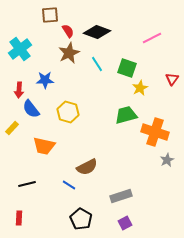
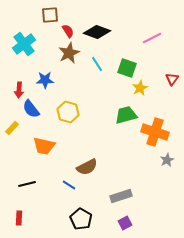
cyan cross: moved 4 px right, 5 px up
